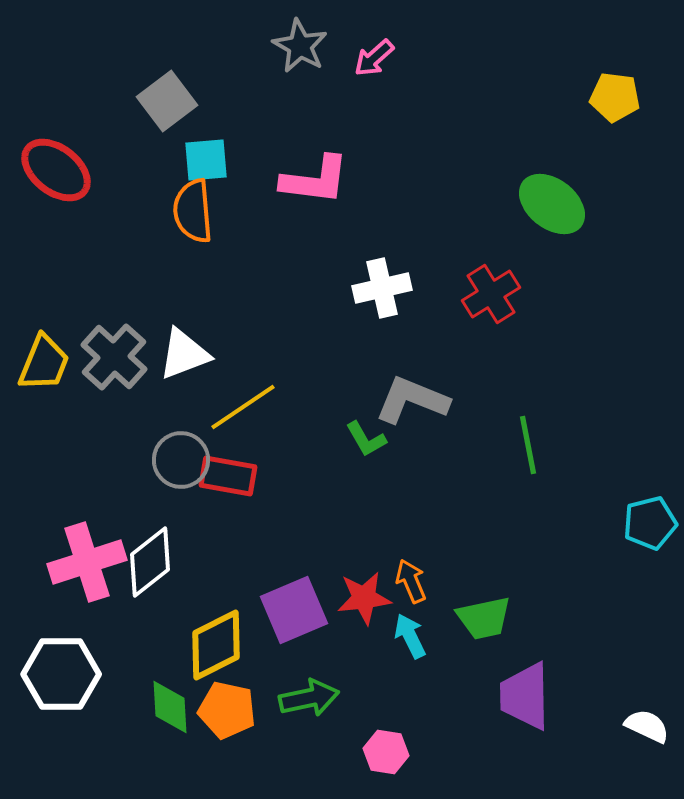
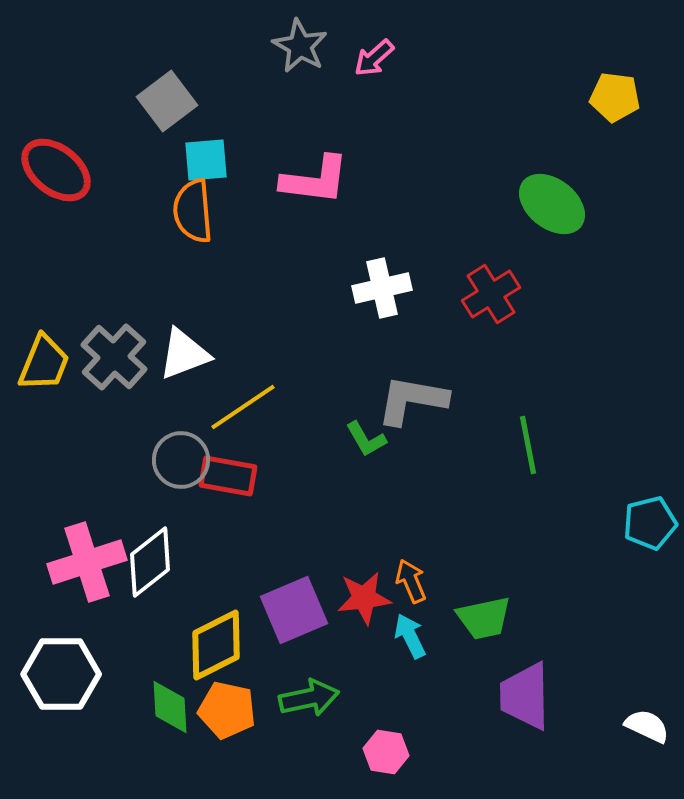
gray L-shape: rotated 12 degrees counterclockwise
